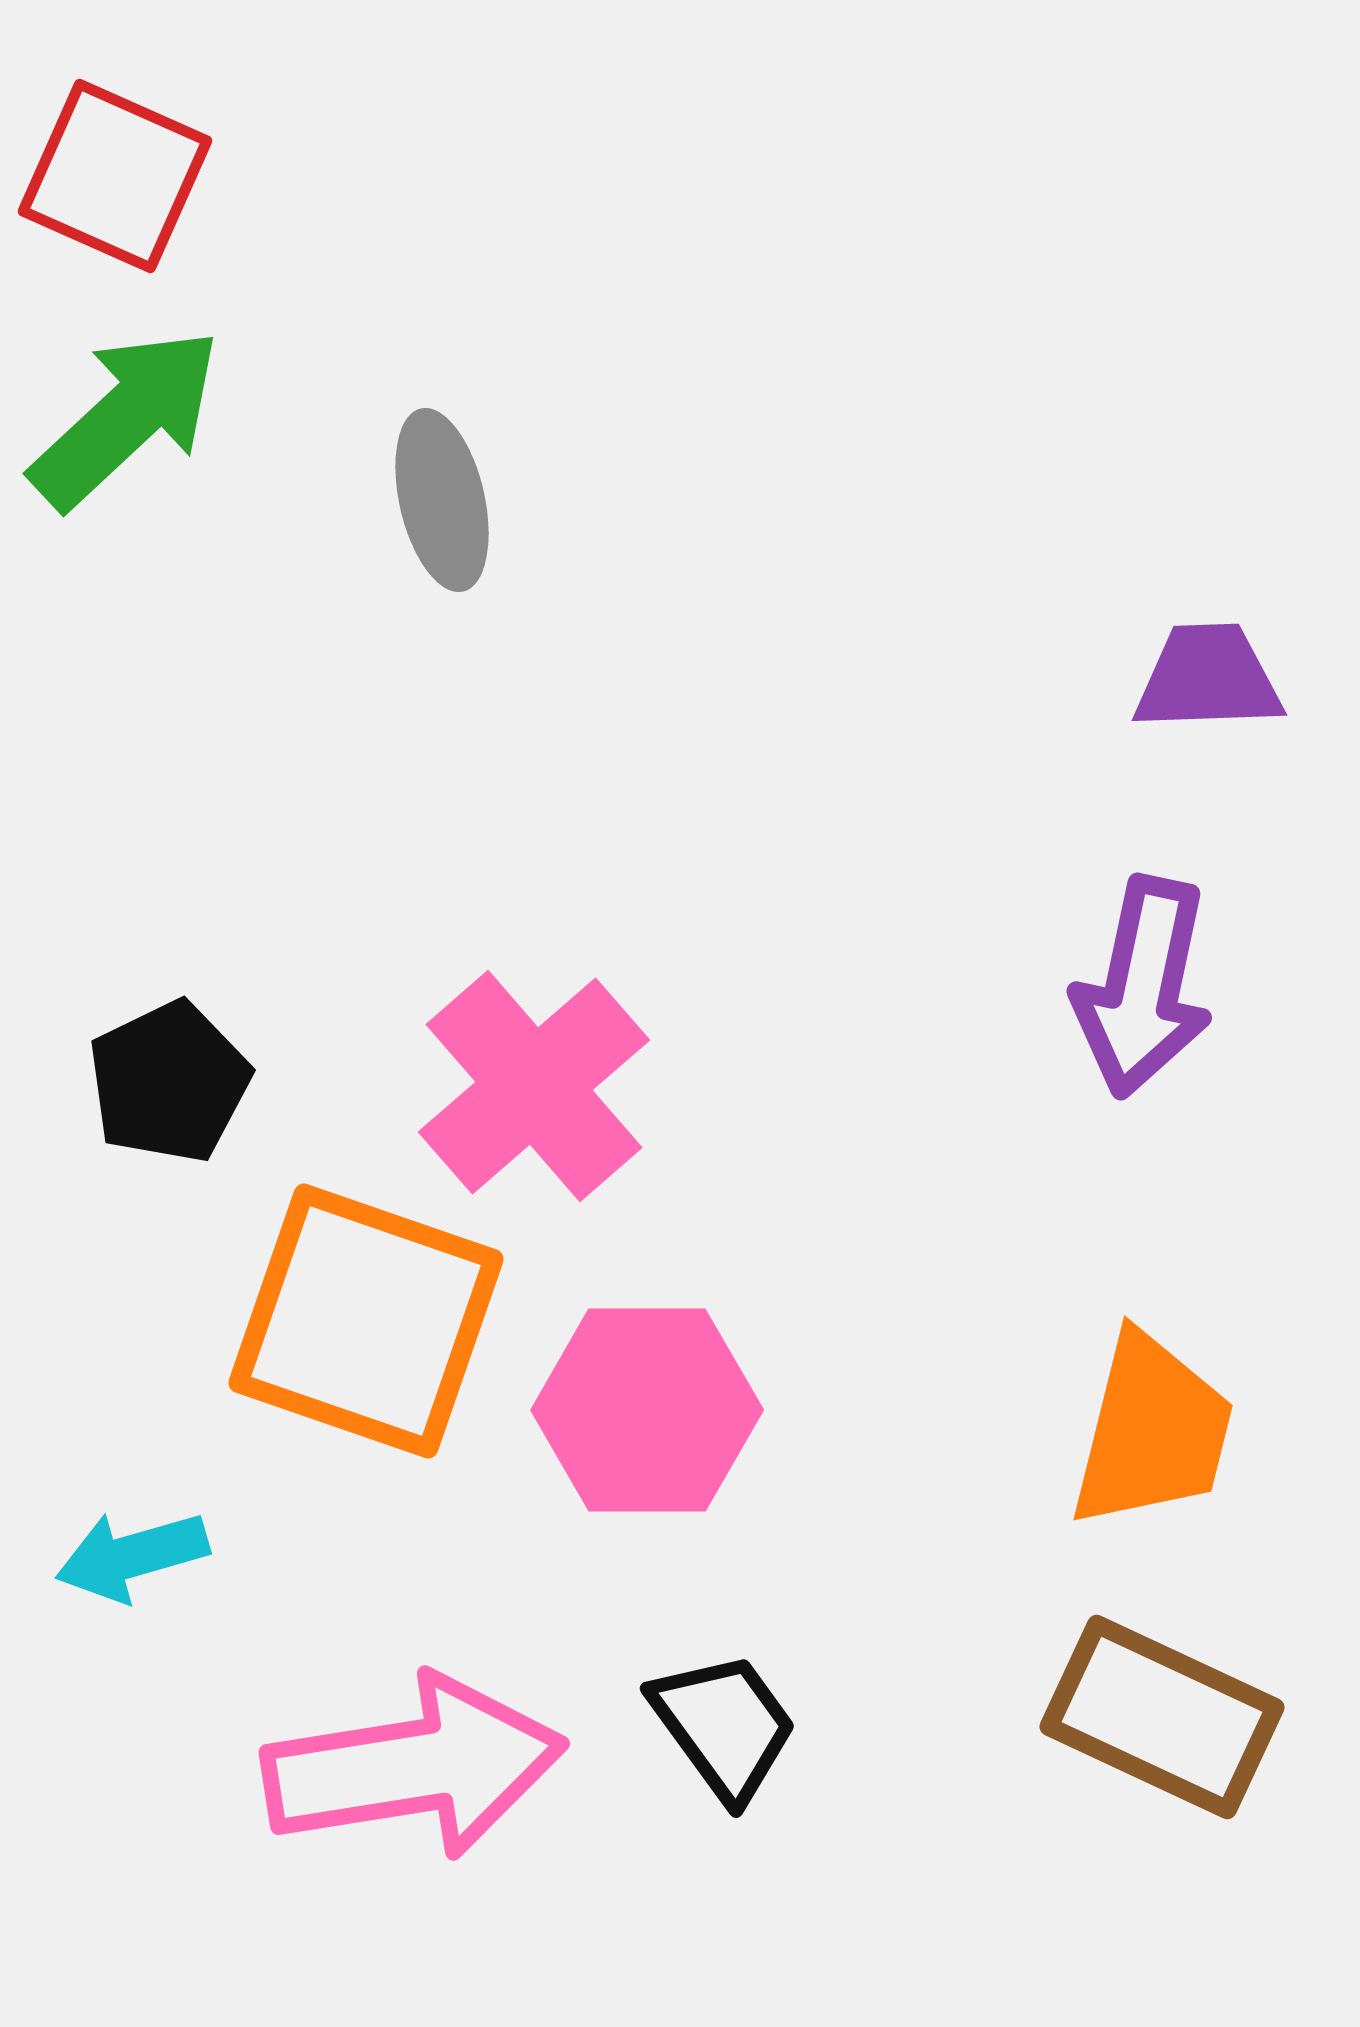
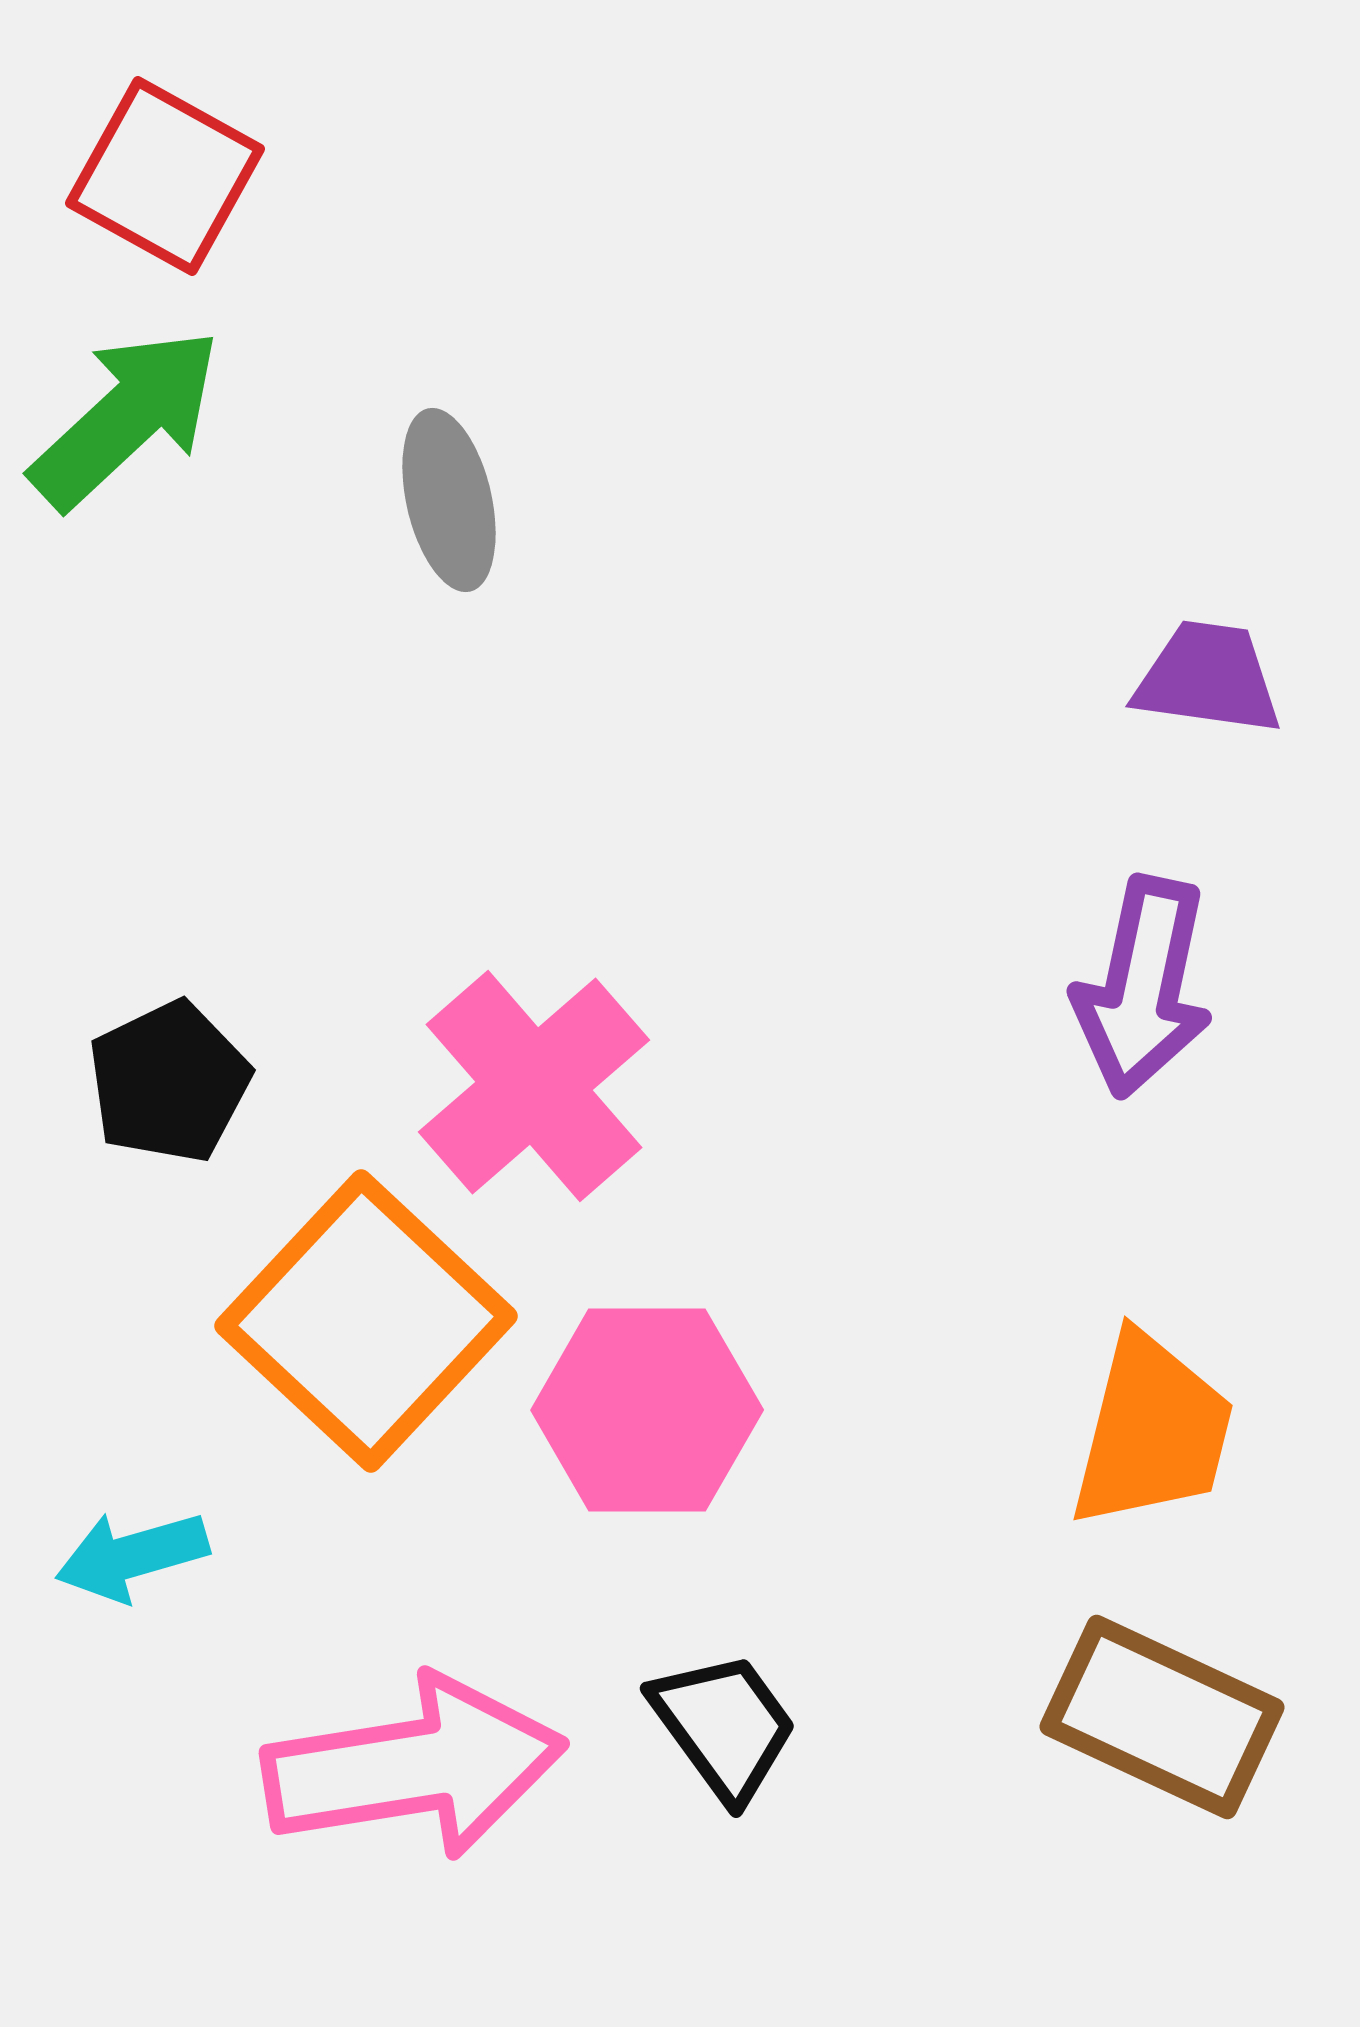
red square: moved 50 px right; rotated 5 degrees clockwise
gray ellipse: moved 7 px right
purple trapezoid: rotated 10 degrees clockwise
orange square: rotated 24 degrees clockwise
